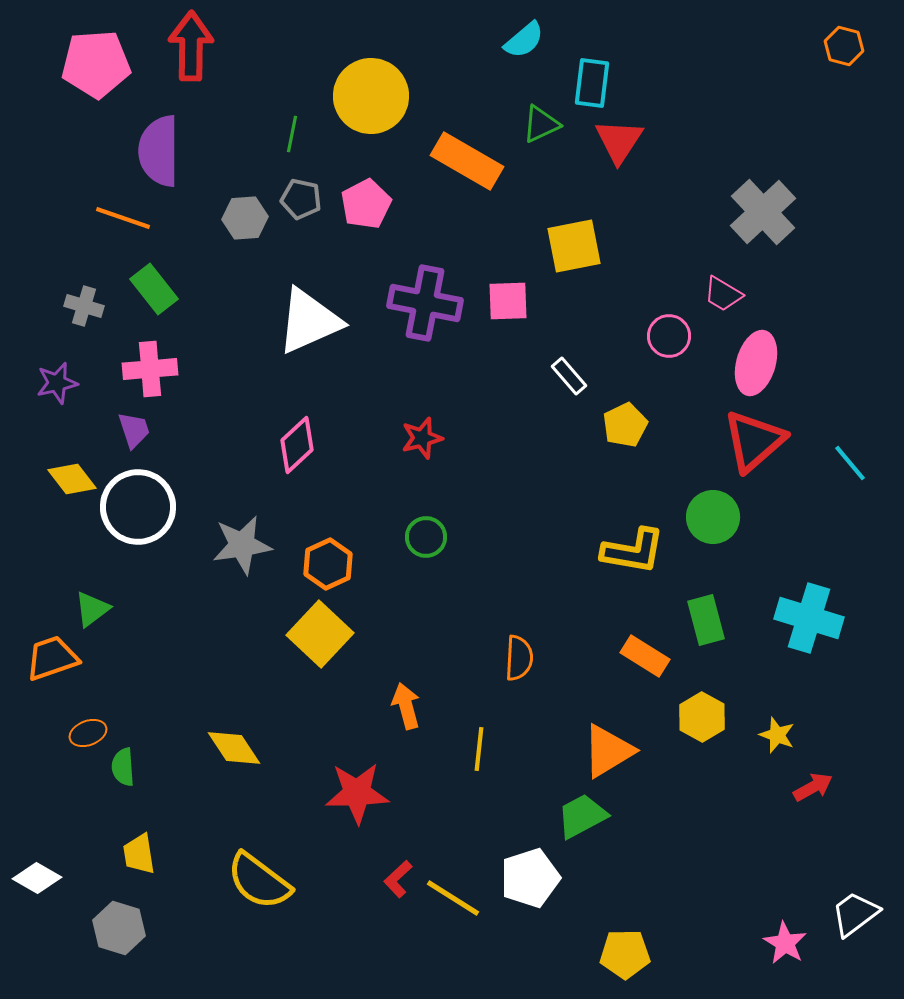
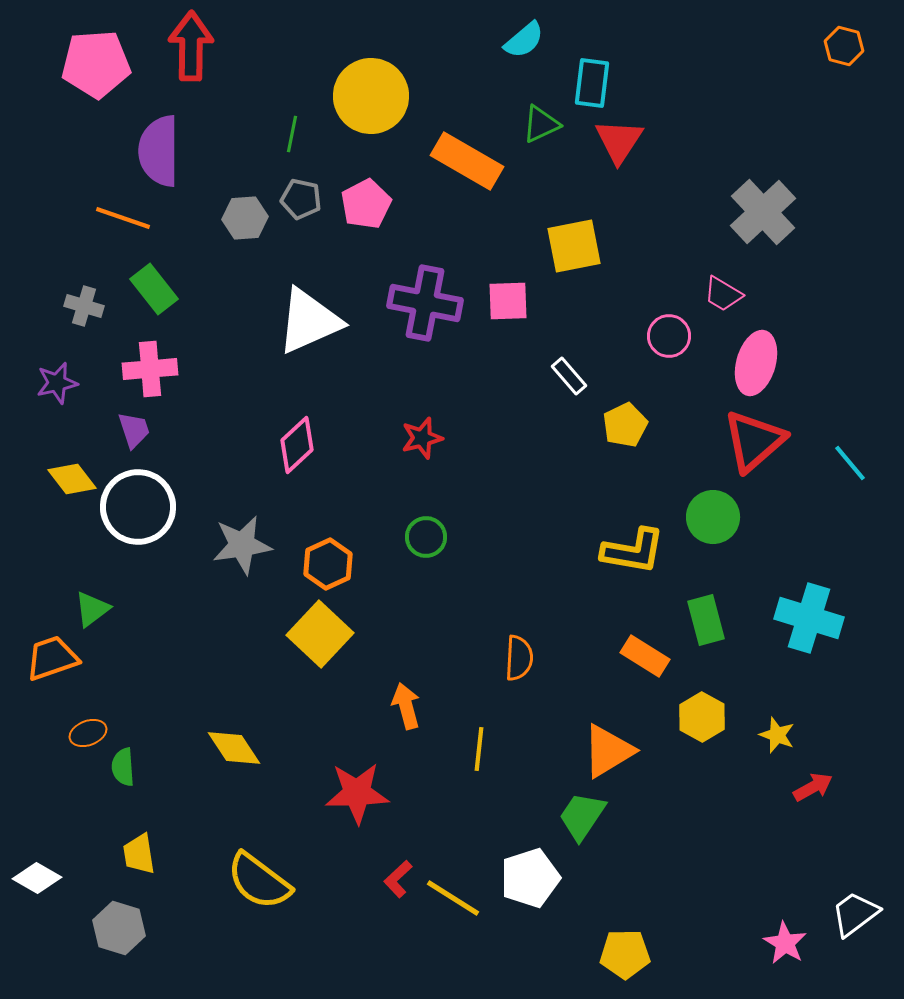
green trapezoid at (582, 816): rotated 28 degrees counterclockwise
